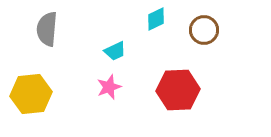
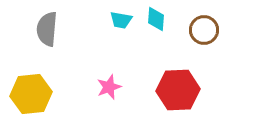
cyan diamond: rotated 60 degrees counterclockwise
cyan trapezoid: moved 6 px right, 31 px up; rotated 35 degrees clockwise
